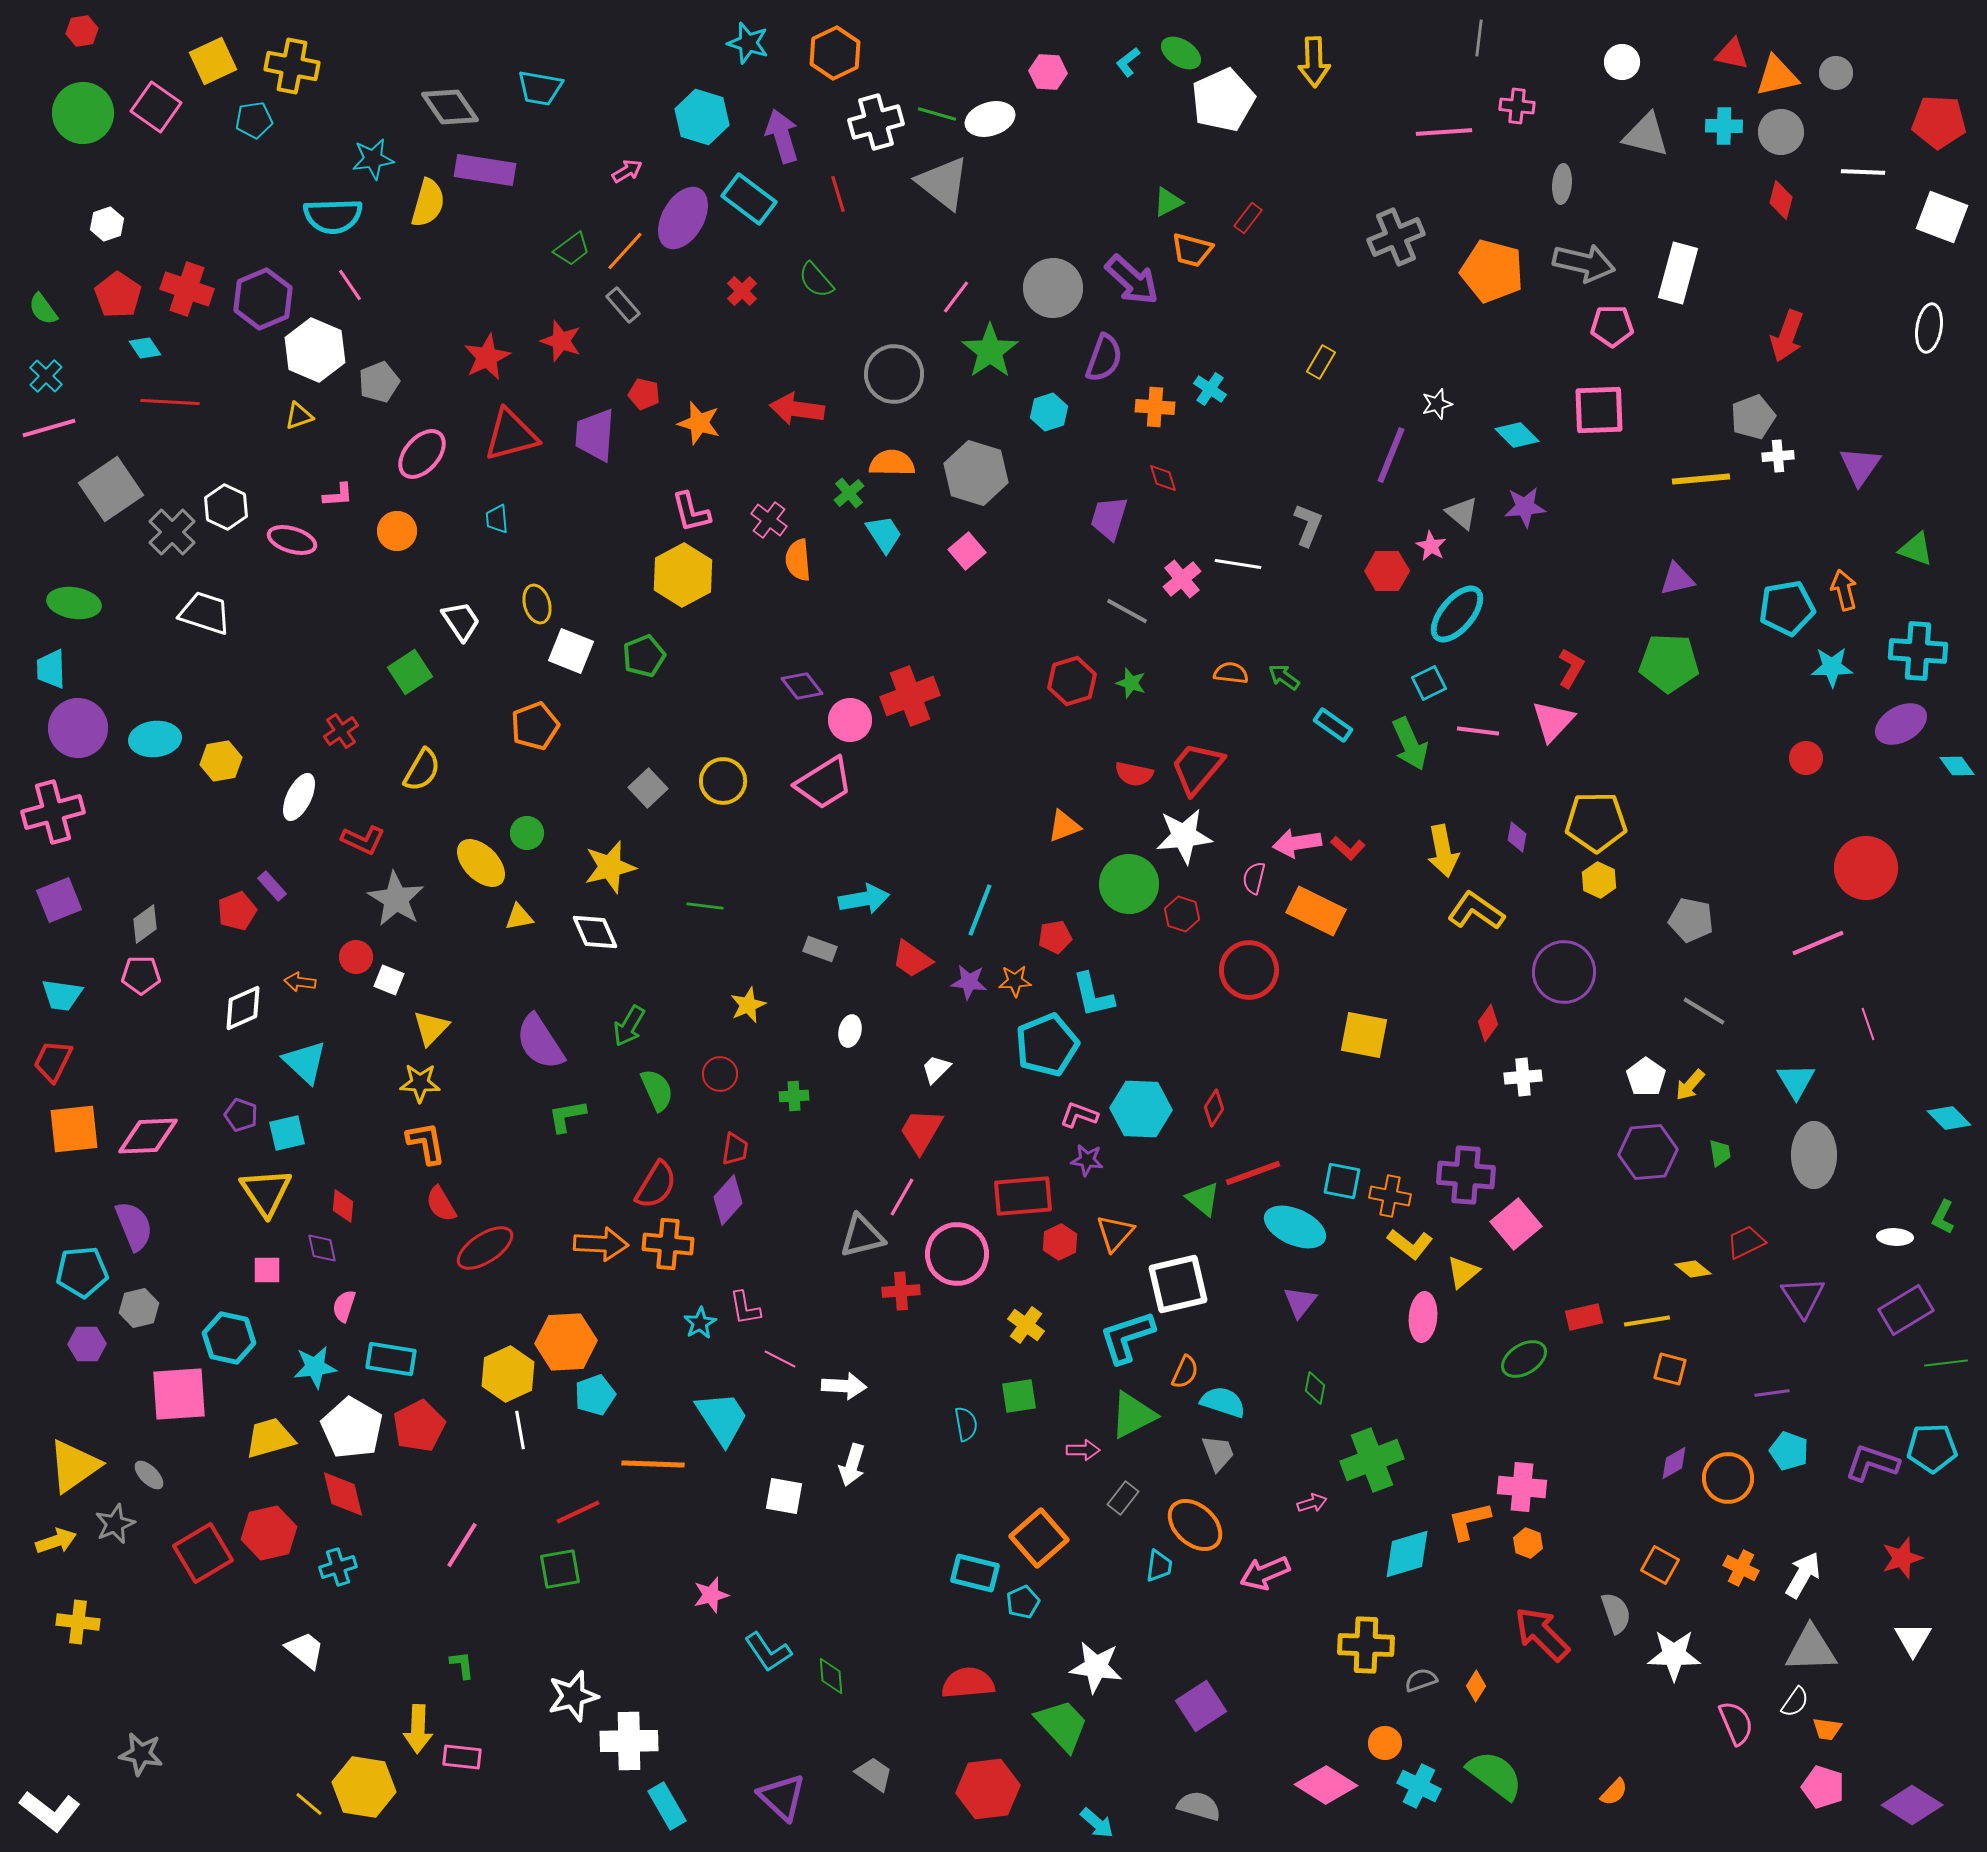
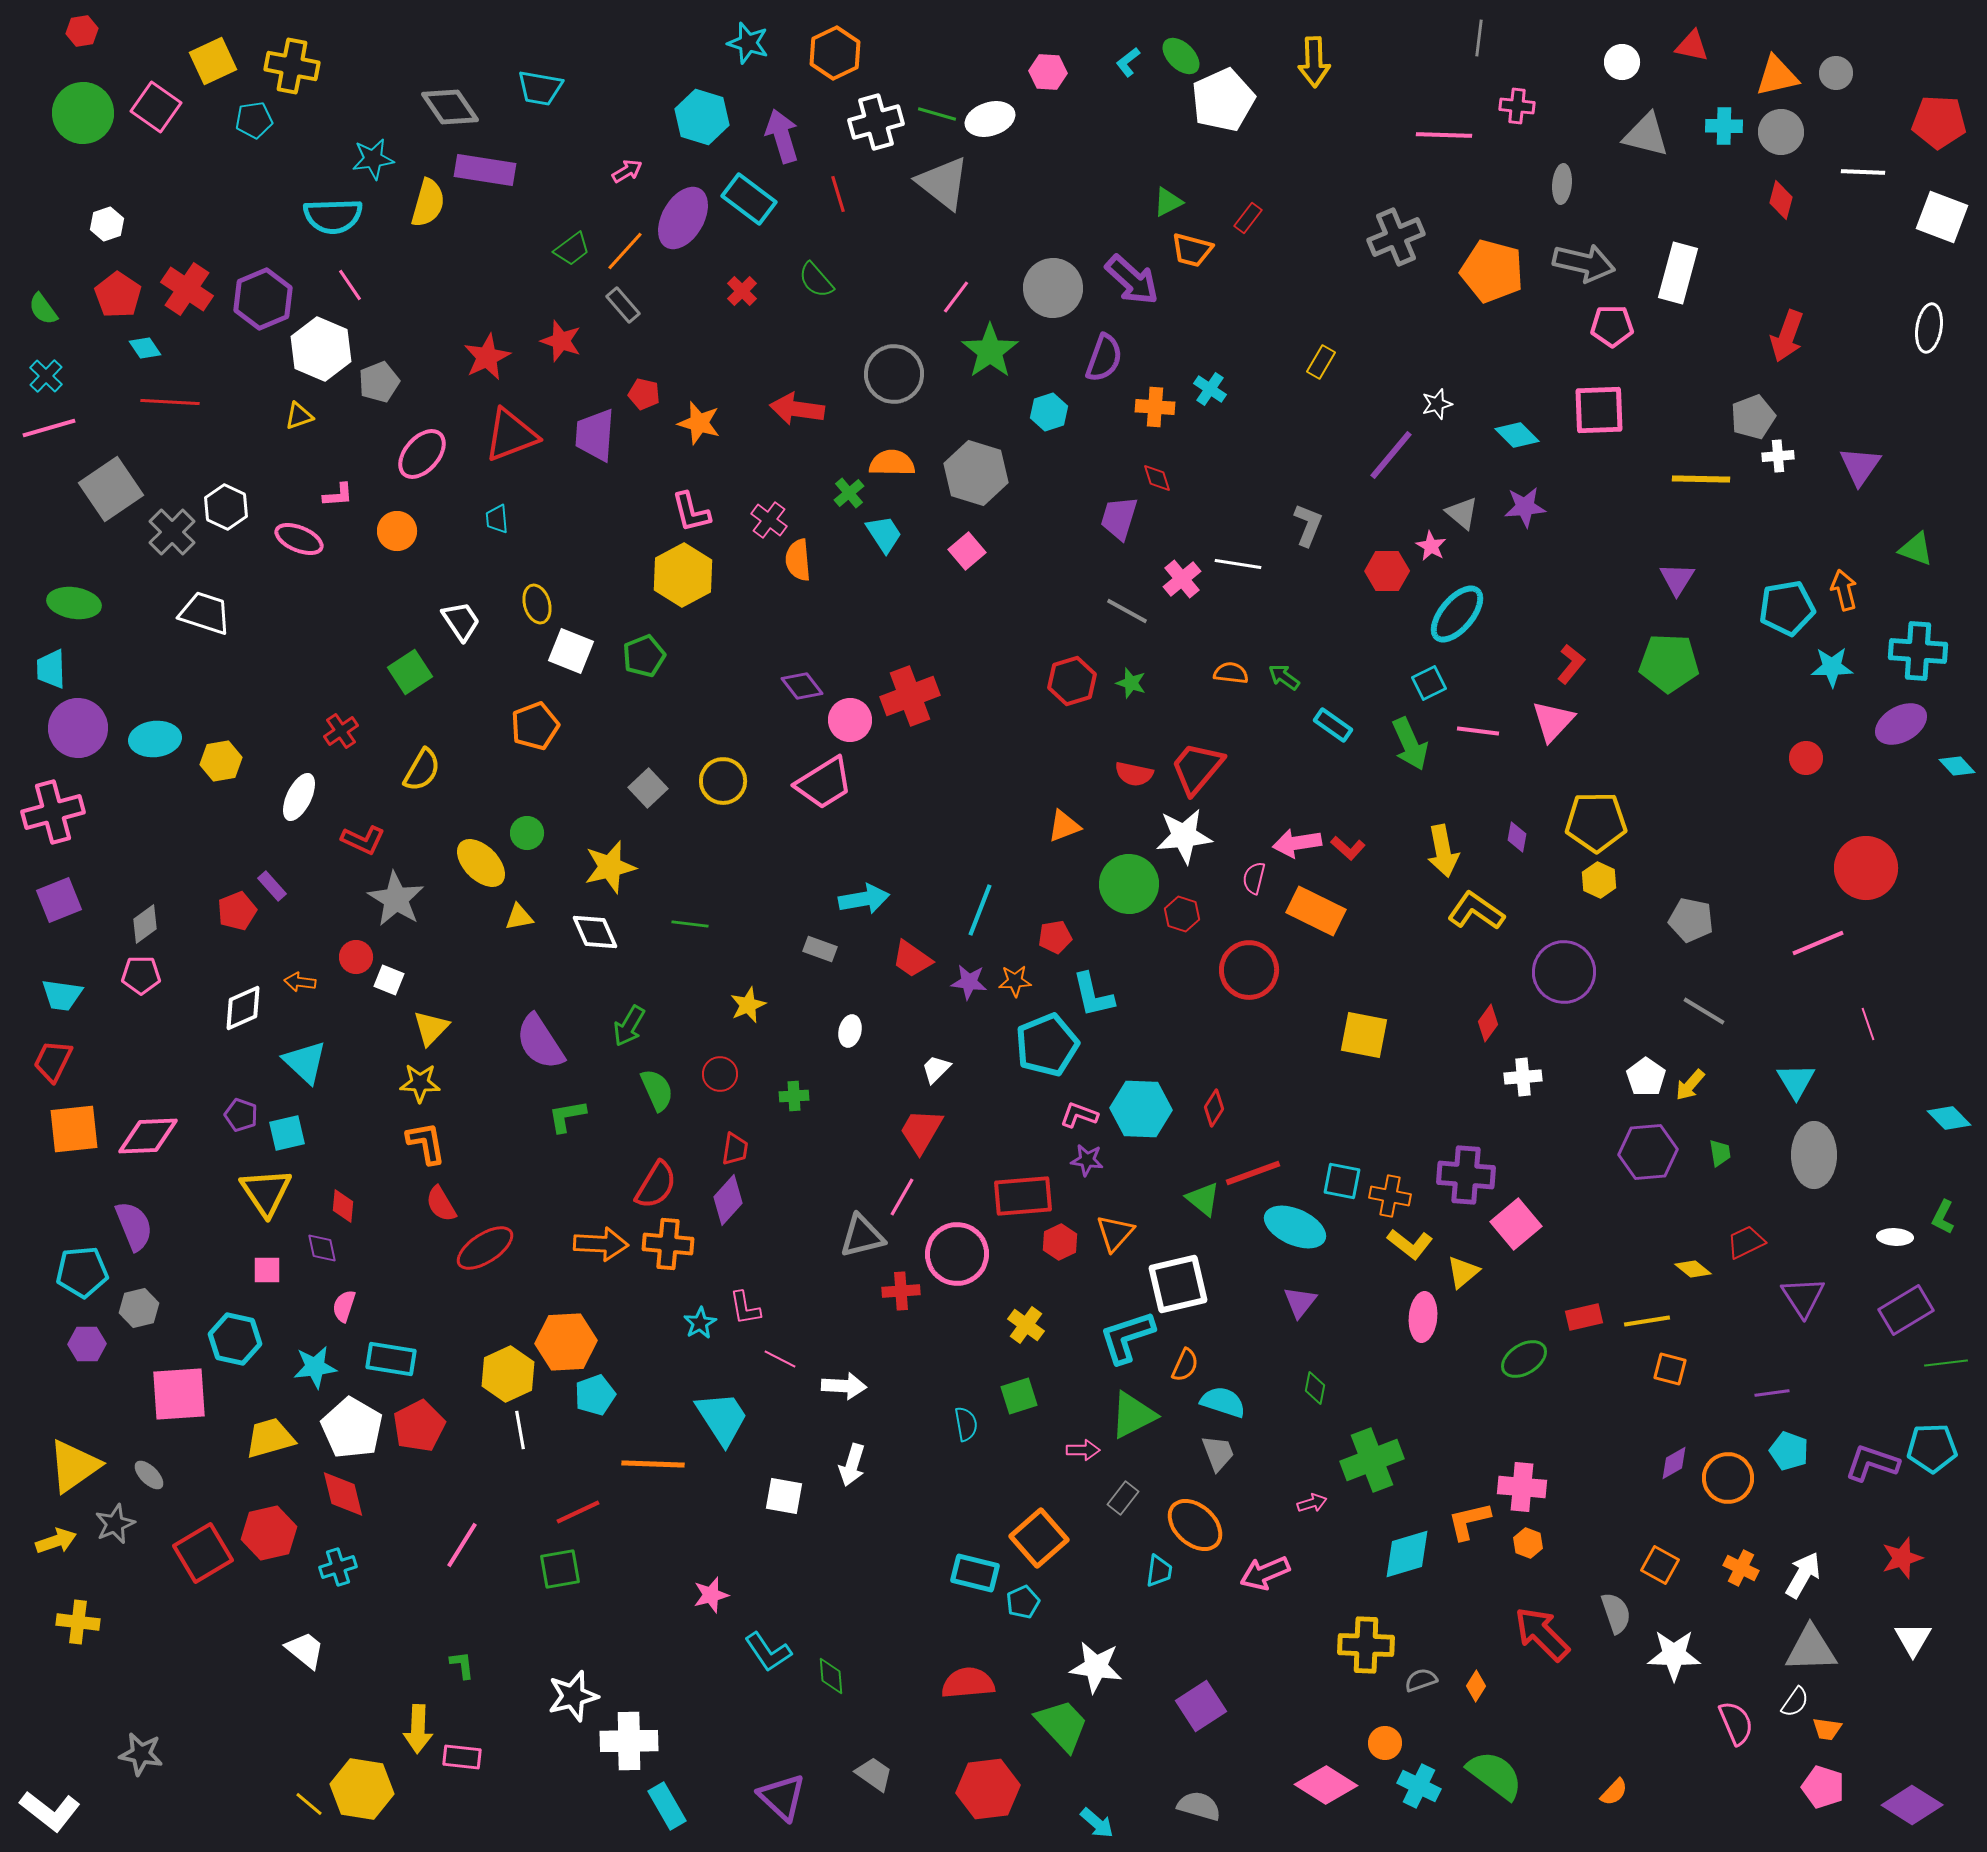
green ellipse at (1181, 53): moved 3 px down; rotated 12 degrees clockwise
red triangle at (1732, 54): moved 40 px left, 8 px up
pink line at (1444, 132): moved 3 px down; rotated 6 degrees clockwise
red cross at (187, 289): rotated 15 degrees clockwise
white hexagon at (315, 350): moved 6 px right, 1 px up
red triangle at (511, 435): rotated 6 degrees counterclockwise
purple line at (1391, 455): rotated 18 degrees clockwise
red diamond at (1163, 478): moved 6 px left
yellow line at (1701, 479): rotated 6 degrees clockwise
purple trapezoid at (1109, 518): moved 10 px right
pink ellipse at (292, 540): moved 7 px right, 1 px up; rotated 6 degrees clockwise
purple triangle at (1677, 579): rotated 45 degrees counterclockwise
red L-shape at (1571, 668): moved 4 px up; rotated 9 degrees clockwise
cyan diamond at (1957, 766): rotated 6 degrees counterclockwise
green line at (705, 906): moved 15 px left, 18 px down
cyan hexagon at (229, 1338): moved 6 px right, 1 px down
orange semicircle at (1185, 1372): moved 7 px up
green square at (1019, 1396): rotated 9 degrees counterclockwise
cyan trapezoid at (1159, 1566): moved 5 px down
yellow hexagon at (364, 1787): moved 2 px left, 2 px down
